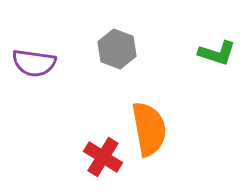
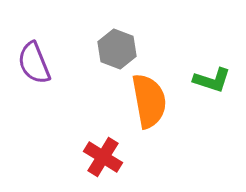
green L-shape: moved 5 px left, 27 px down
purple semicircle: rotated 60 degrees clockwise
orange semicircle: moved 28 px up
